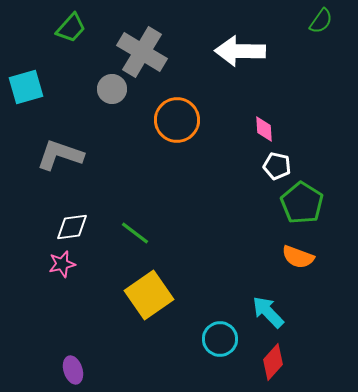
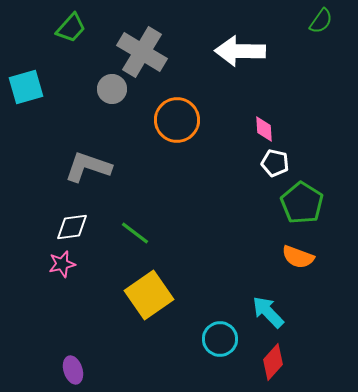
gray L-shape: moved 28 px right, 12 px down
white pentagon: moved 2 px left, 3 px up
